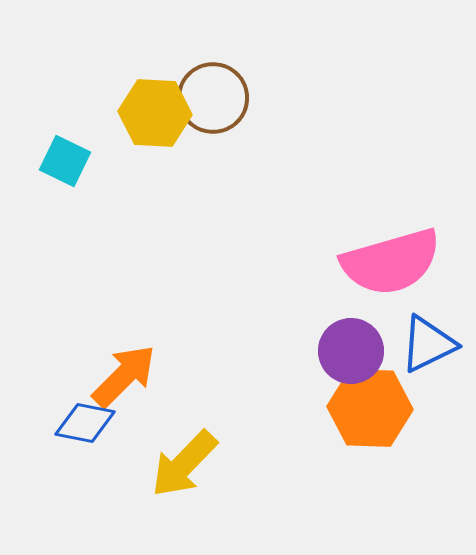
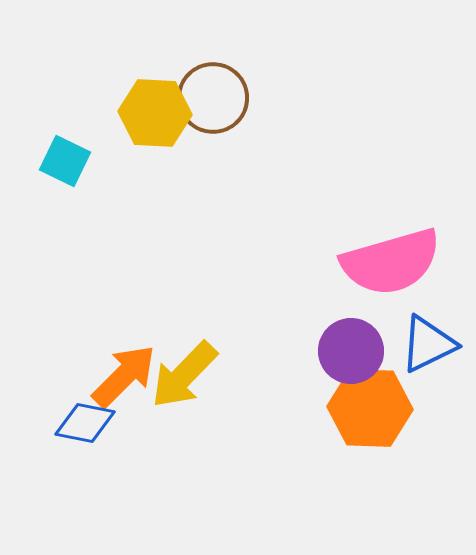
yellow arrow: moved 89 px up
